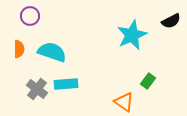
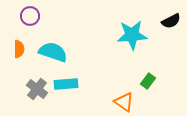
cyan star: rotated 20 degrees clockwise
cyan semicircle: moved 1 px right
